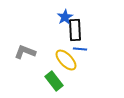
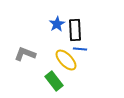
blue star: moved 8 px left, 7 px down
gray L-shape: moved 2 px down
